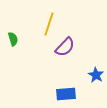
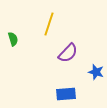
purple semicircle: moved 3 px right, 6 px down
blue star: moved 3 px up; rotated 14 degrees counterclockwise
